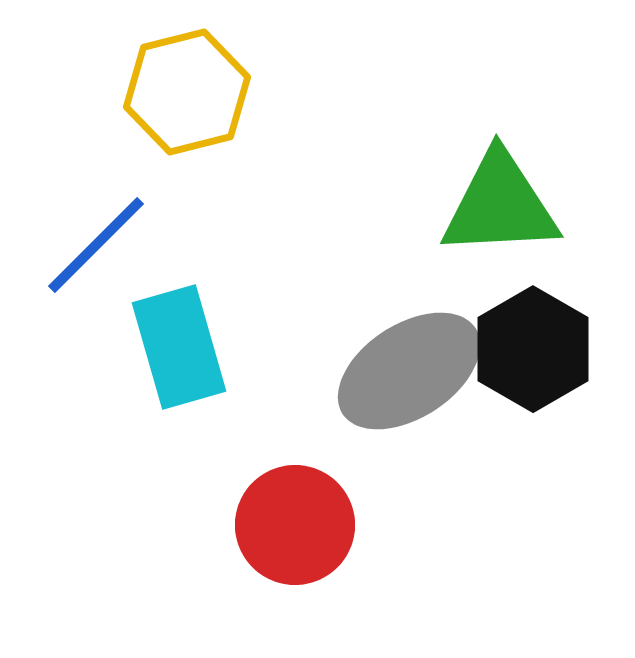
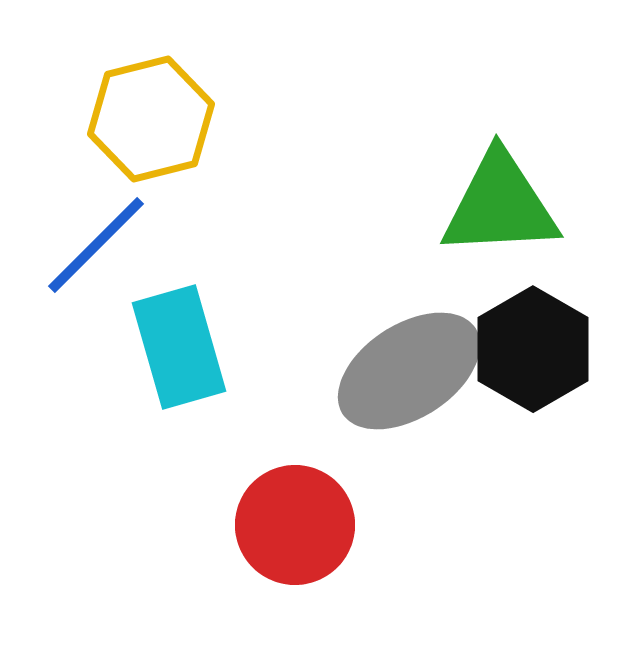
yellow hexagon: moved 36 px left, 27 px down
